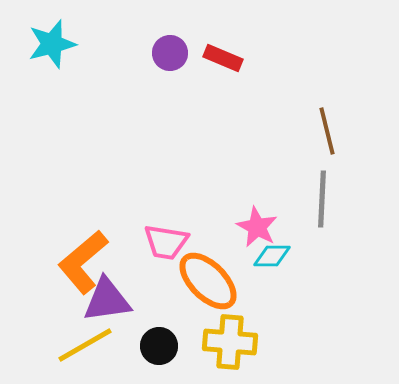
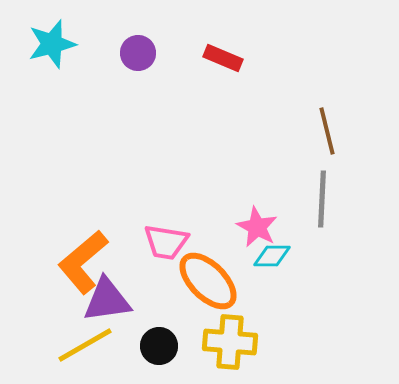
purple circle: moved 32 px left
